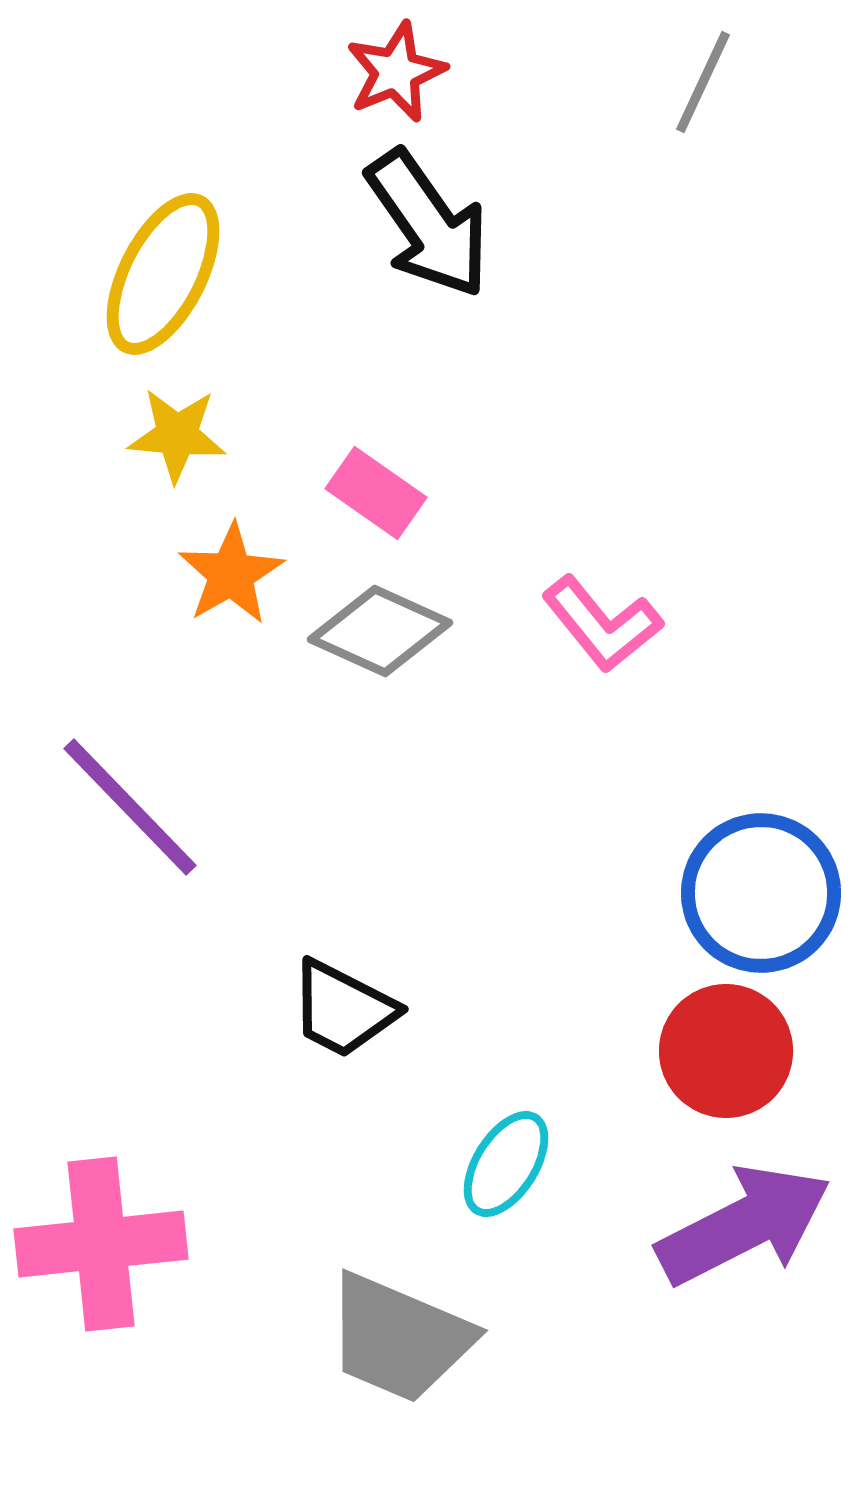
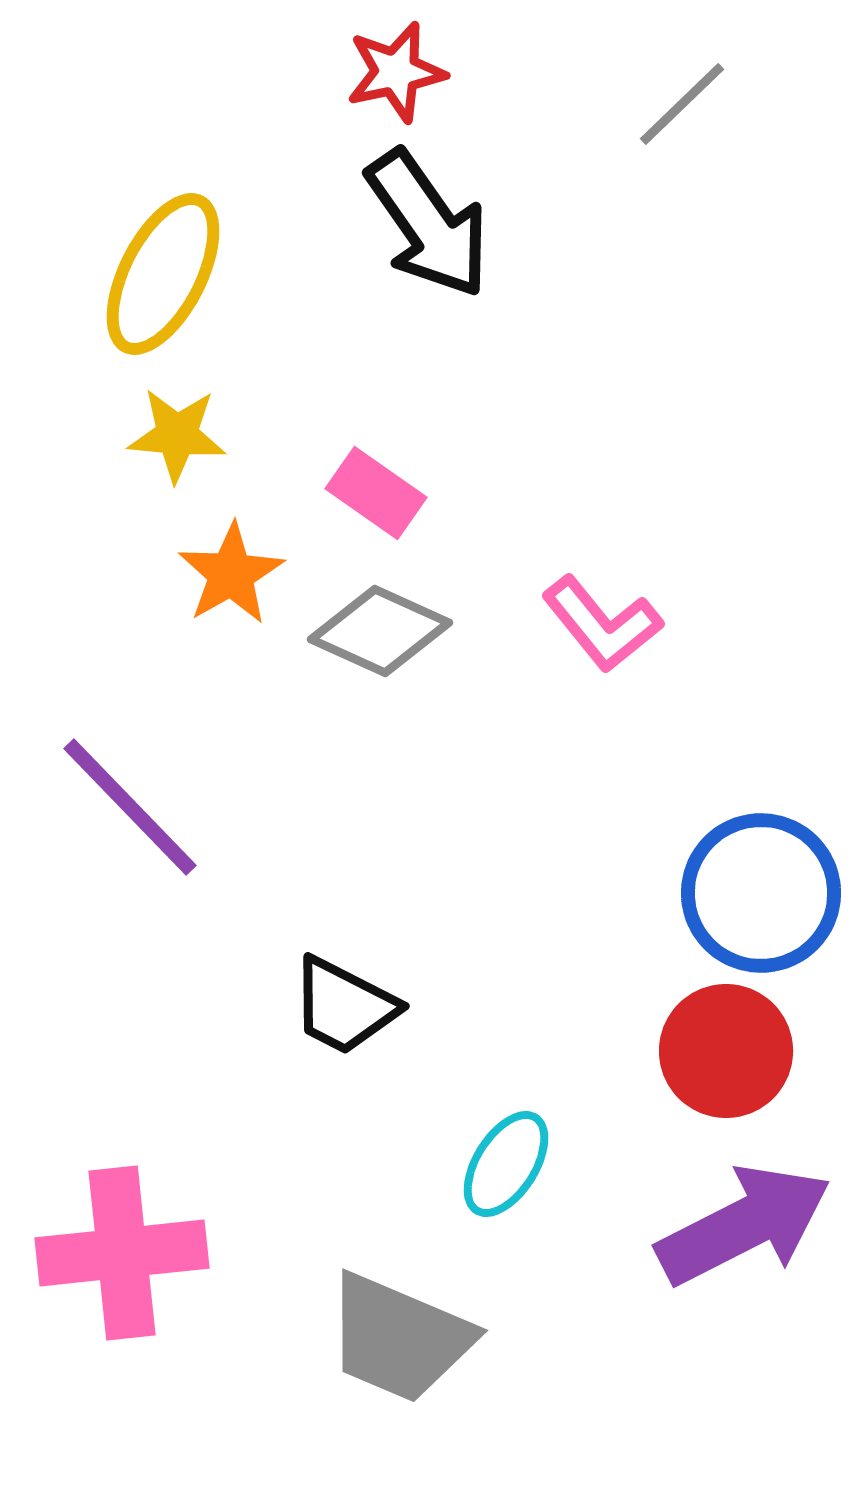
red star: rotated 10 degrees clockwise
gray line: moved 21 px left, 22 px down; rotated 21 degrees clockwise
black trapezoid: moved 1 px right, 3 px up
pink cross: moved 21 px right, 9 px down
